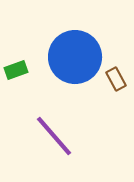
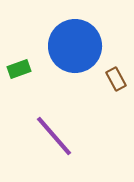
blue circle: moved 11 px up
green rectangle: moved 3 px right, 1 px up
